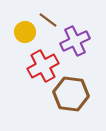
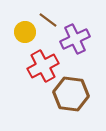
purple cross: moved 2 px up
